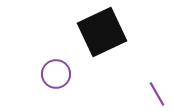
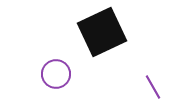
purple line: moved 4 px left, 7 px up
